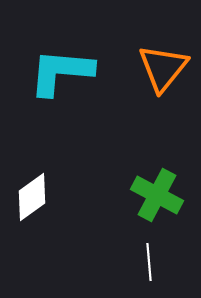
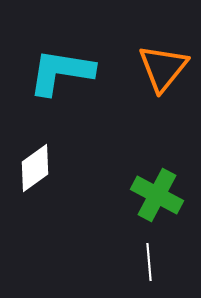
cyan L-shape: rotated 4 degrees clockwise
white diamond: moved 3 px right, 29 px up
